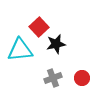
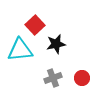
red square: moved 4 px left, 2 px up
